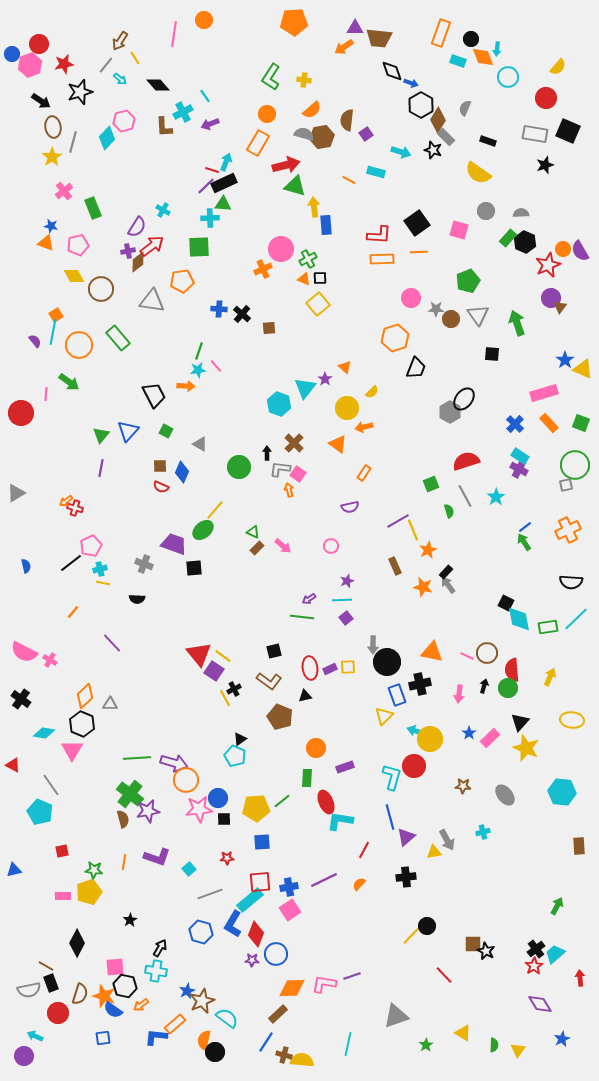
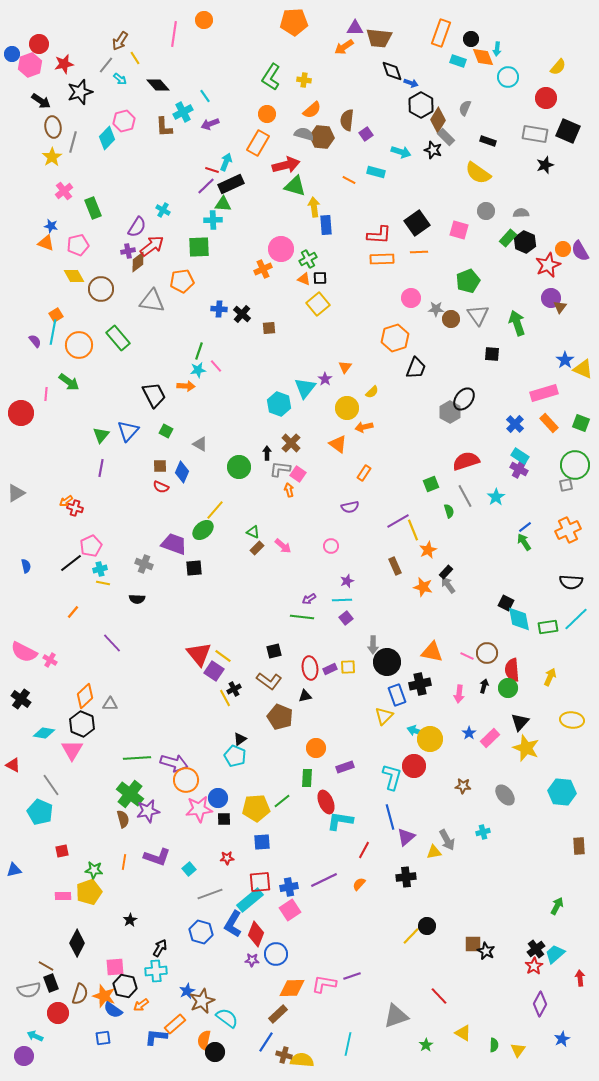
brown hexagon at (322, 137): rotated 15 degrees clockwise
black rectangle at (224, 183): moved 7 px right, 1 px down
cyan cross at (210, 218): moved 3 px right, 2 px down
orange triangle at (345, 367): rotated 24 degrees clockwise
brown cross at (294, 443): moved 3 px left
cyan cross at (156, 971): rotated 15 degrees counterclockwise
red line at (444, 975): moved 5 px left, 21 px down
purple diamond at (540, 1004): rotated 60 degrees clockwise
